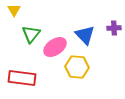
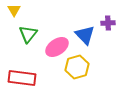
purple cross: moved 6 px left, 5 px up
green triangle: moved 3 px left
pink ellipse: moved 2 px right
yellow hexagon: rotated 20 degrees counterclockwise
